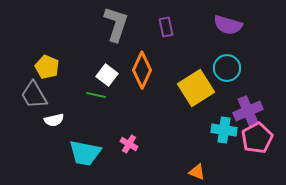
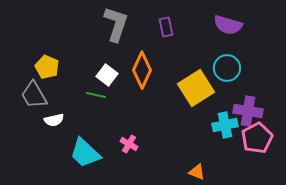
purple cross: rotated 32 degrees clockwise
cyan cross: moved 1 px right, 5 px up; rotated 20 degrees counterclockwise
cyan trapezoid: rotated 32 degrees clockwise
